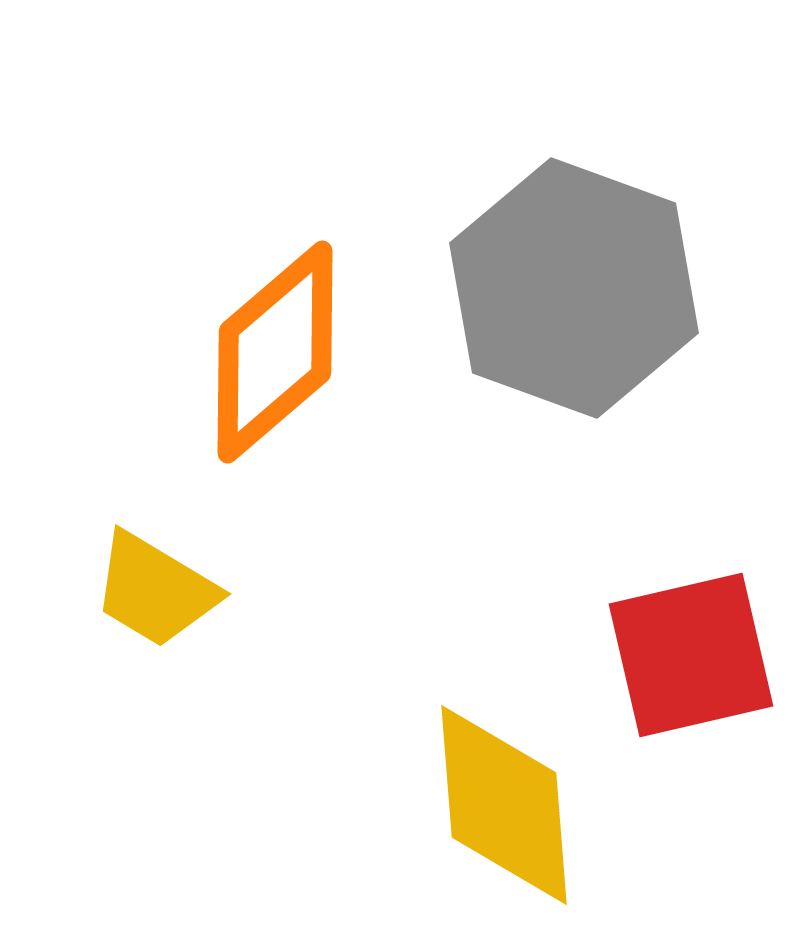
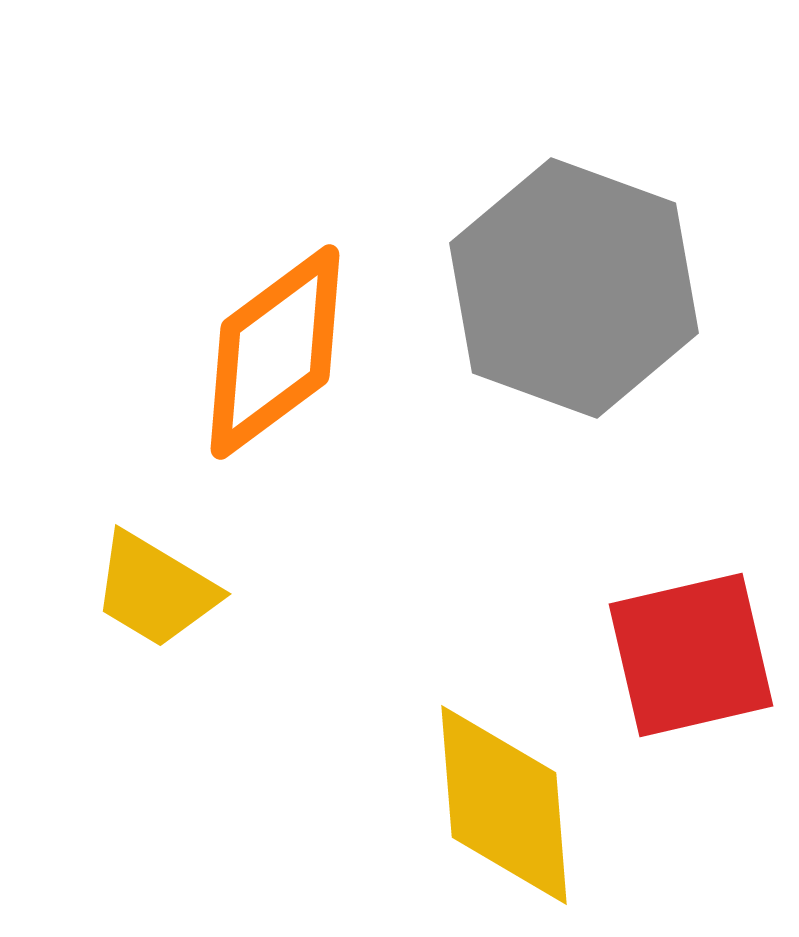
orange diamond: rotated 4 degrees clockwise
